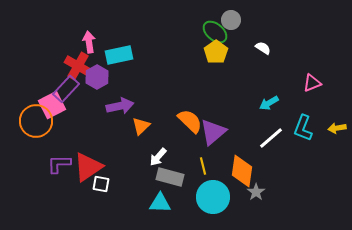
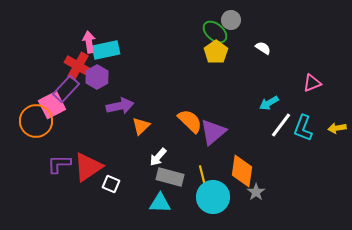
cyan rectangle: moved 13 px left, 5 px up
white line: moved 10 px right, 13 px up; rotated 12 degrees counterclockwise
yellow line: moved 1 px left, 8 px down
white square: moved 10 px right; rotated 12 degrees clockwise
